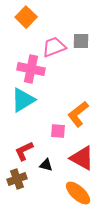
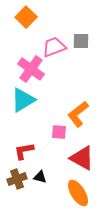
pink cross: rotated 24 degrees clockwise
pink square: moved 1 px right, 1 px down
red L-shape: rotated 15 degrees clockwise
black triangle: moved 6 px left, 12 px down
orange ellipse: rotated 16 degrees clockwise
